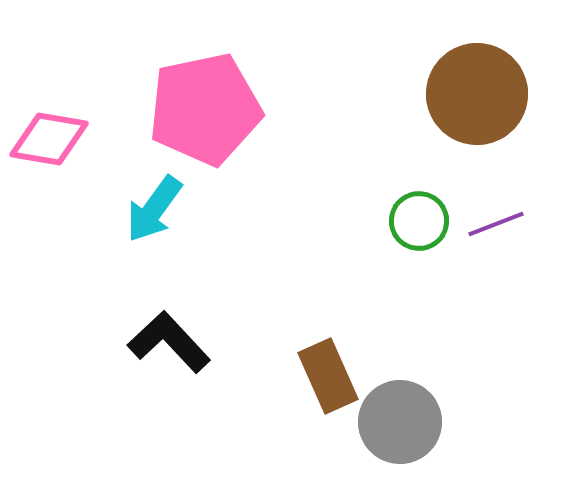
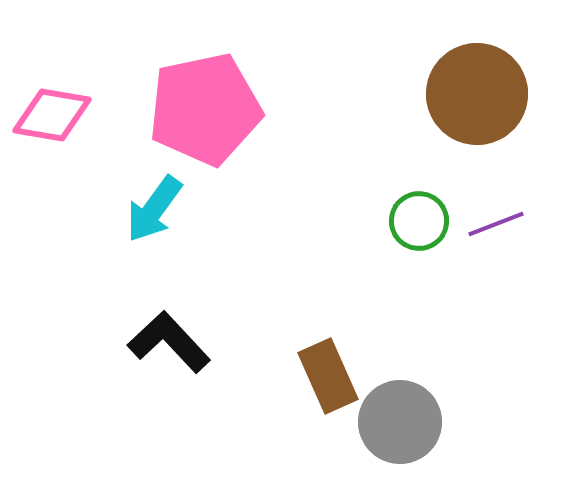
pink diamond: moved 3 px right, 24 px up
